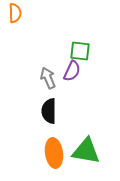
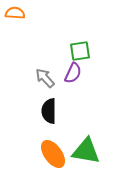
orange semicircle: rotated 84 degrees counterclockwise
green square: rotated 15 degrees counterclockwise
purple semicircle: moved 1 px right, 2 px down
gray arrow: moved 3 px left; rotated 20 degrees counterclockwise
orange ellipse: moved 1 px left, 1 px down; rotated 28 degrees counterclockwise
